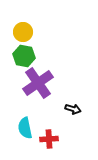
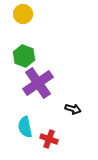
yellow circle: moved 18 px up
green hexagon: rotated 10 degrees clockwise
cyan semicircle: moved 1 px up
red cross: rotated 24 degrees clockwise
